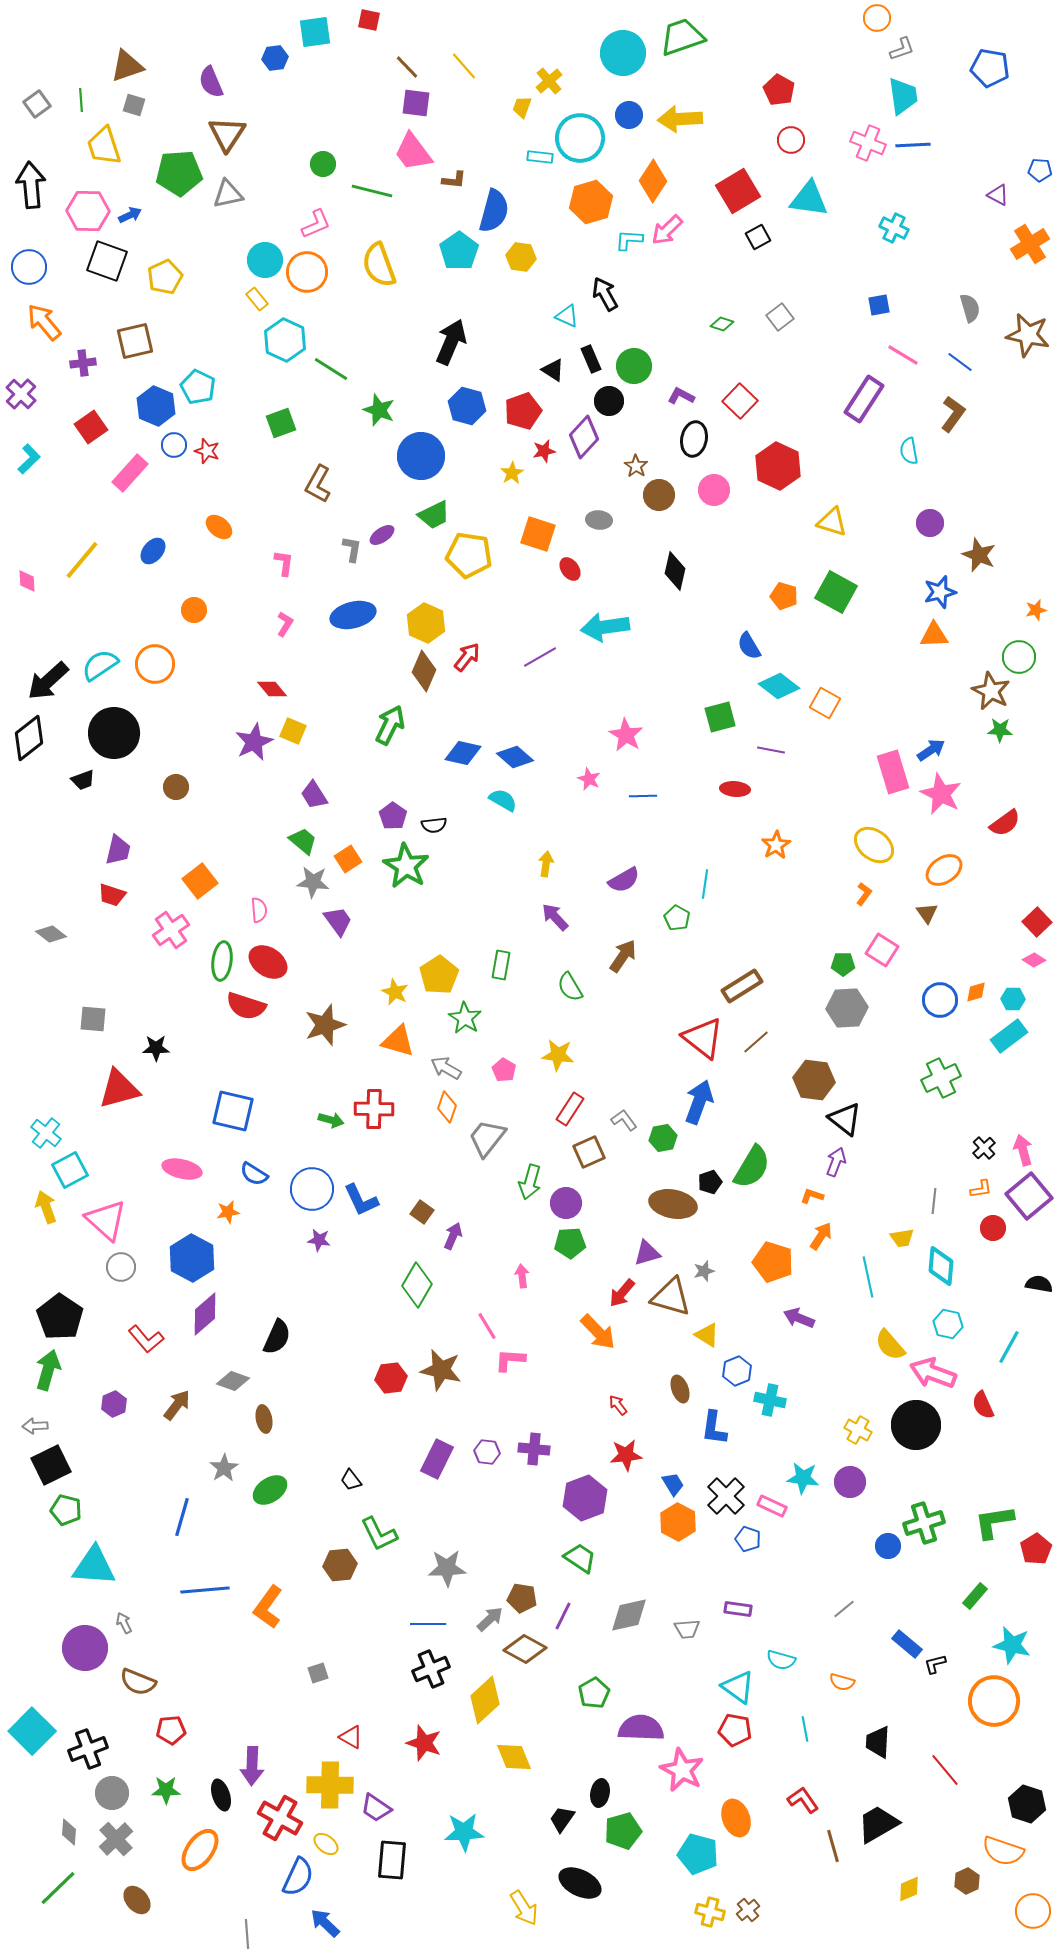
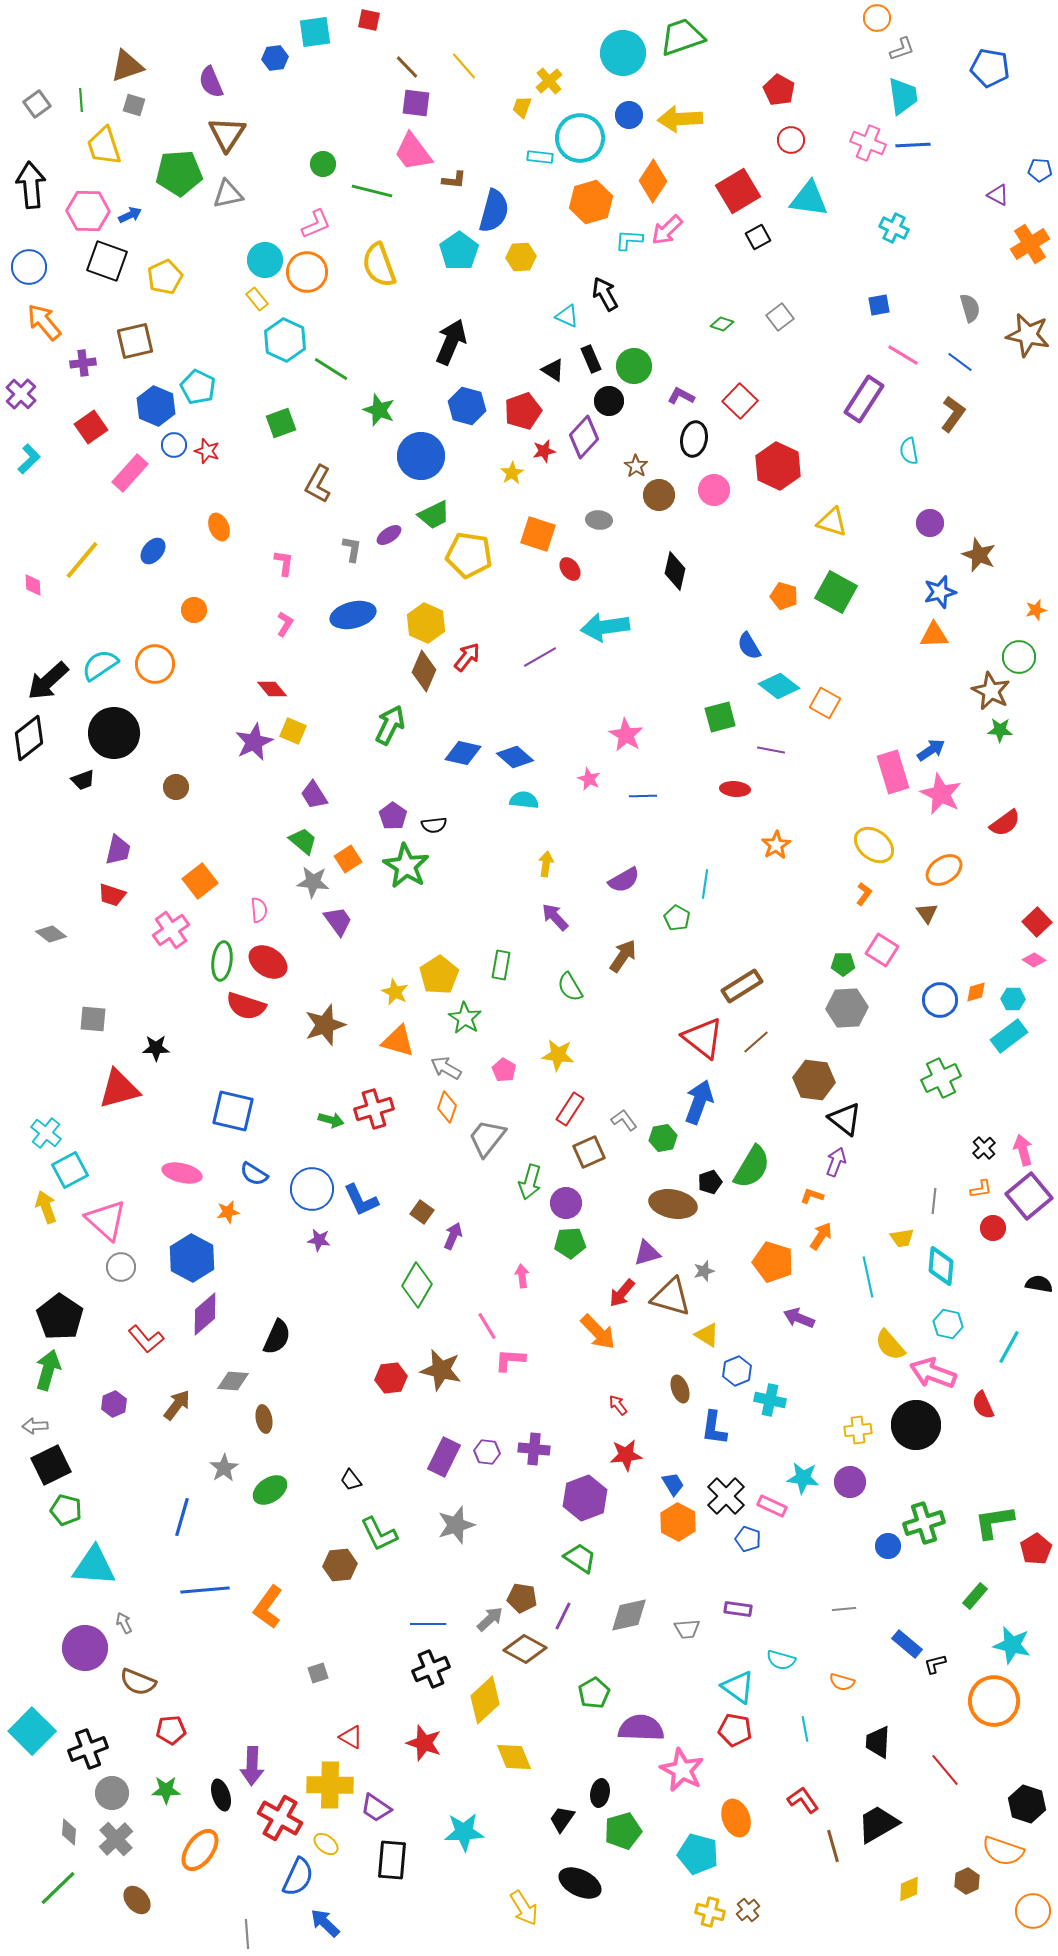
yellow hexagon at (521, 257): rotated 12 degrees counterclockwise
orange ellipse at (219, 527): rotated 28 degrees clockwise
purple ellipse at (382, 535): moved 7 px right
pink diamond at (27, 581): moved 6 px right, 4 px down
cyan semicircle at (503, 800): moved 21 px right; rotated 24 degrees counterclockwise
red cross at (374, 1109): rotated 18 degrees counterclockwise
pink ellipse at (182, 1169): moved 4 px down
gray diamond at (233, 1381): rotated 16 degrees counterclockwise
yellow cross at (858, 1430): rotated 36 degrees counterclockwise
purple rectangle at (437, 1459): moved 7 px right, 2 px up
gray star at (447, 1568): moved 9 px right, 43 px up; rotated 15 degrees counterclockwise
gray line at (844, 1609): rotated 35 degrees clockwise
